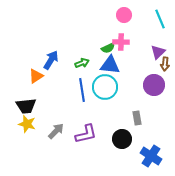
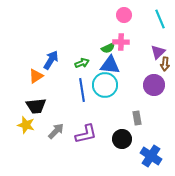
cyan circle: moved 2 px up
black trapezoid: moved 10 px right
yellow star: moved 1 px left, 1 px down
